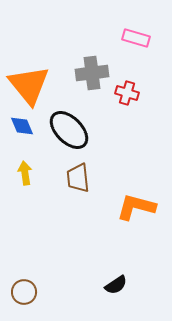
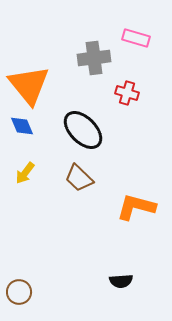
gray cross: moved 2 px right, 15 px up
black ellipse: moved 14 px right
yellow arrow: rotated 135 degrees counterclockwise
brown trapezoid: moved 1 px right; rotated 40 degrees counterclockwise
black semicircle: moved 5 px right, 4 px up; rotated 30 degrees clockwise
brown circle: moved 5 px left
